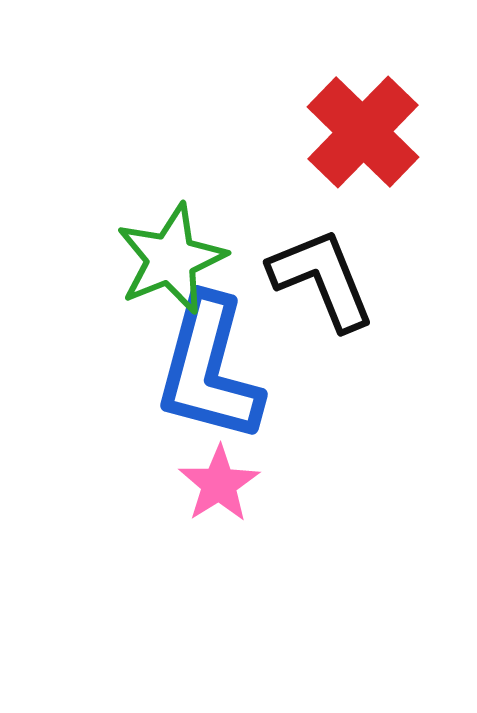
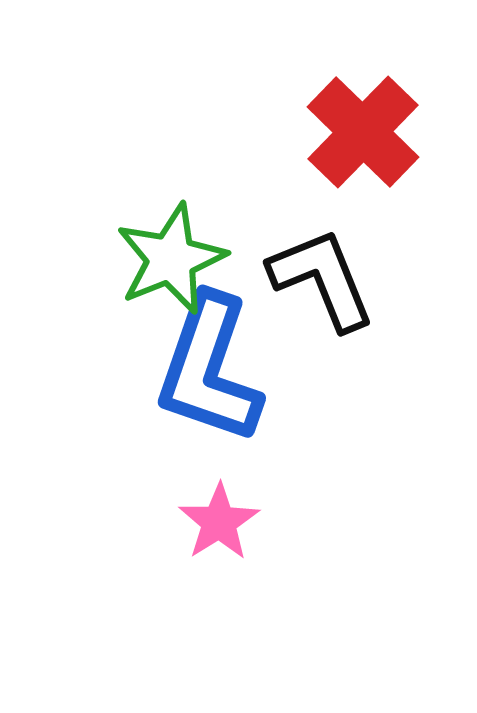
blue L-shape: rotated 4 degrees clockwise
pink star: moved 38 px down
